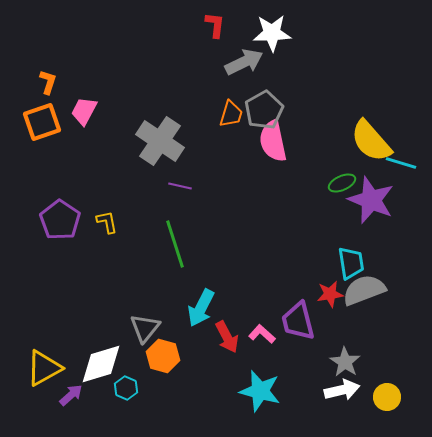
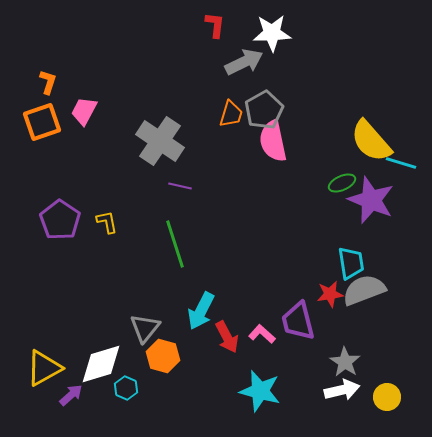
cyan arrow: moved 3 px down
